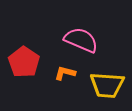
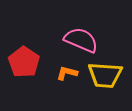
orange L-shape: moved 2 px right
yellow trapezoid: moved 2 px left, 10 px up
